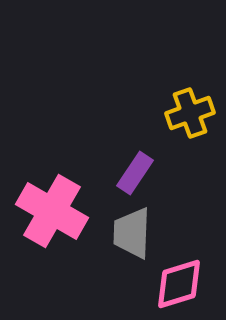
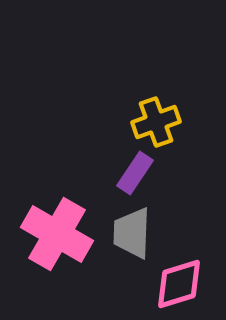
yellow cross: moved 34 px left, 9 px down
pink cross: moved 5 px right, 23 px down
